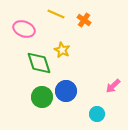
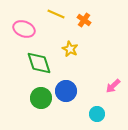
yellow star: moved 8 px right, 1 px up
green circle: moved 1 px left, 1 px down
